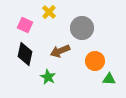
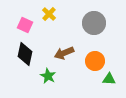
yellow cross: moved 2 px down
gray circle: moved 12 px right, 5 px up
brown arrow: moved 4 px right, 2 px down
green star: moved 1 px up
